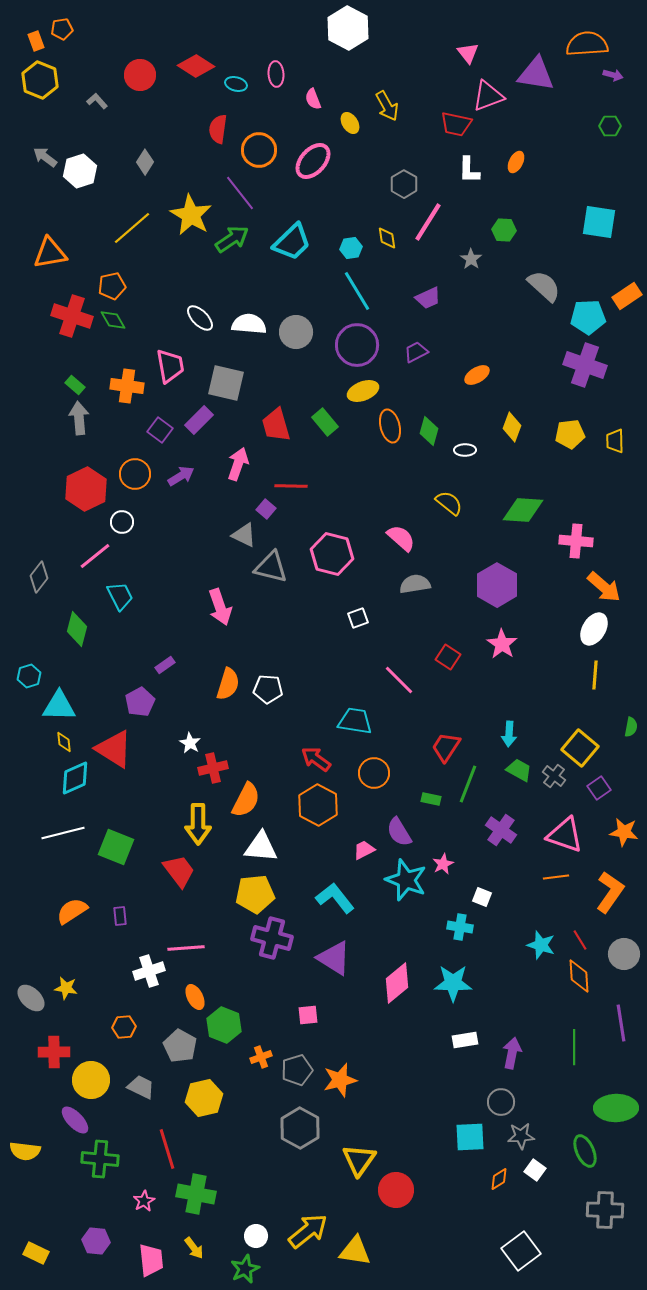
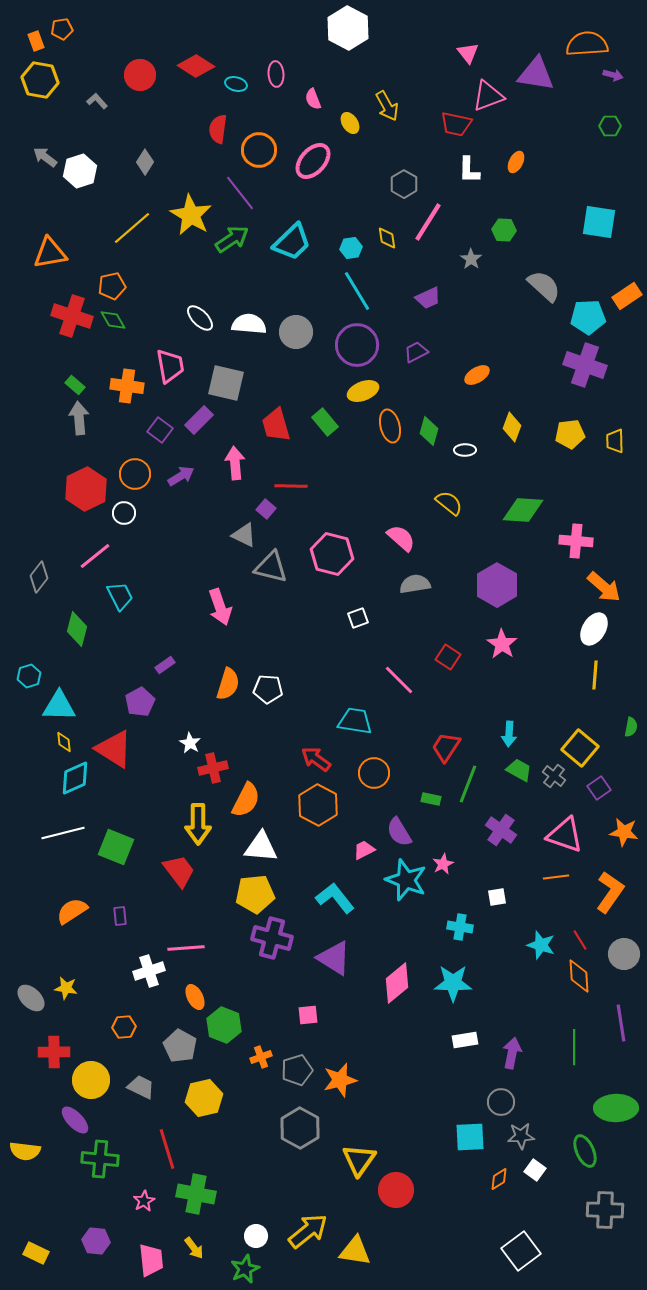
yellow hexagon at (40, 80): rotated 12 degrees counterclockwise
pink arrow at (238, 464): moved 3 px left, 1 px up; rotated 24 degrees counterclockwise
white circle at (122, 522): moved 2 px right, 9 px up
white square at (482, 897): moved 15 px right; rotated 30 degrees counterclockwise
